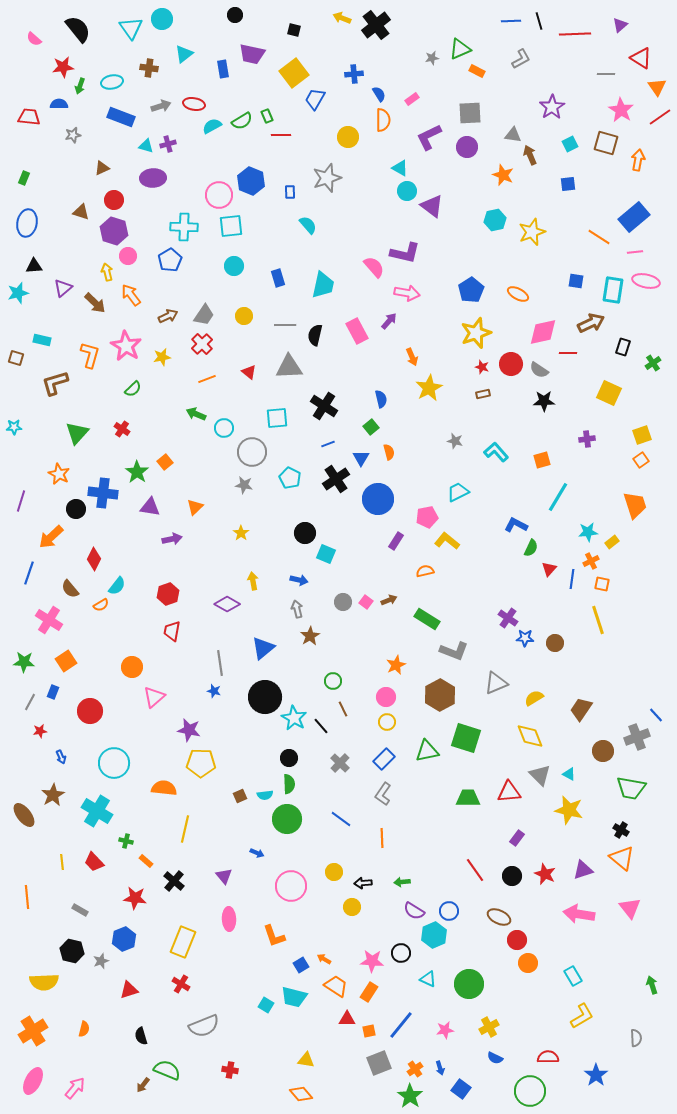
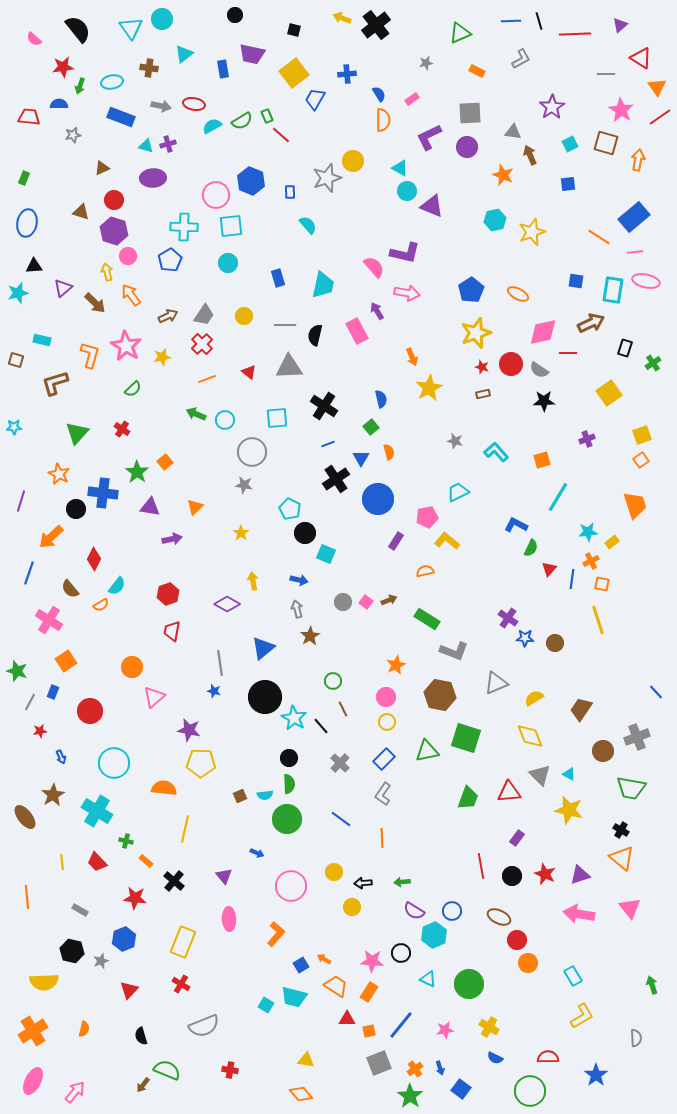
green triangle at (460, 49): moved 16 px up
gray star at (432, 58): moved 6 px left, 5 px down
blue cross at (354, 74): moved 7 px left
gray arrow at (161, 106): rotated 30 degrees clockwise
red line at (281, 135): rotated 42 degrees clockwise
gray triangle at (513, 135): moved 3 px up
yellow circle at (348, 137): moved 5 px right, 24 px down
pink circle at (219, 195): moved 3 px left
purple triangle at (432, 206): rotated 15 degrees counterclockwise
cyan circle at (234, 266): moved 6 px left, 3 px up
purple arrow at (389, 321): moved 12 px left, 10 px up; rotated 72 degrees counterclockwise
black rectangle at (623, 347): moved 2 px right, 1 px down
brown square at (16, 358): moved 2 px down
yellow square at (609, 393): rotated 30 degrees clockwise
cyan circle at (224, 428): moved 1 px right, 8 px up
purple cross at (587, 439): rotated 14 degrees counterclockwise
cyan pentagon at (290, 478): moved 31 px down
green star at (24, 662): moved 7 px left, 9 px down; rotated 15 degrees clockwise
brown hexagon at (440, 695): rotated 20 degrees counterclockwise
blue line at (656, 715): moved 23 px up
green trapezoid at (468, 798): rotated 110 degrees clockwise
brown ellipse at (24, 815): moved 1 px right, 2 px down
red trapezoid at (94, 862): moved 3 px right
red line at (475, 870): moved 6 px right, 4 px up; rotated 25 degrees clockwise
purple triangle at (583, 870): moved 3 px left, 5 px down
blue circle at (449, 911): moved 3 px right
orange L-shape at (274, 936): moved 2 px right, 2 px up; rotated 120 degrees counterclockwise
red triangle at (129, 990): rotated 30 degrees counterclockwise
yellow cross at (489, 1027): rotated 30 degrees counterclockwise
pink arrow at (75, 1088): moved 4 px down
